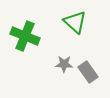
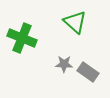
green cross: moved 3 px left, 2 px down
gray rectangle: rotated 20 degrees counterclockwise
